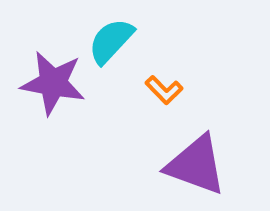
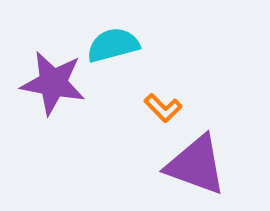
cyan semicircle: moved 2 px right, 4 px down; rotated 32 degrees clockwise
orange L-shape: moved 1 px left, 18 px down
